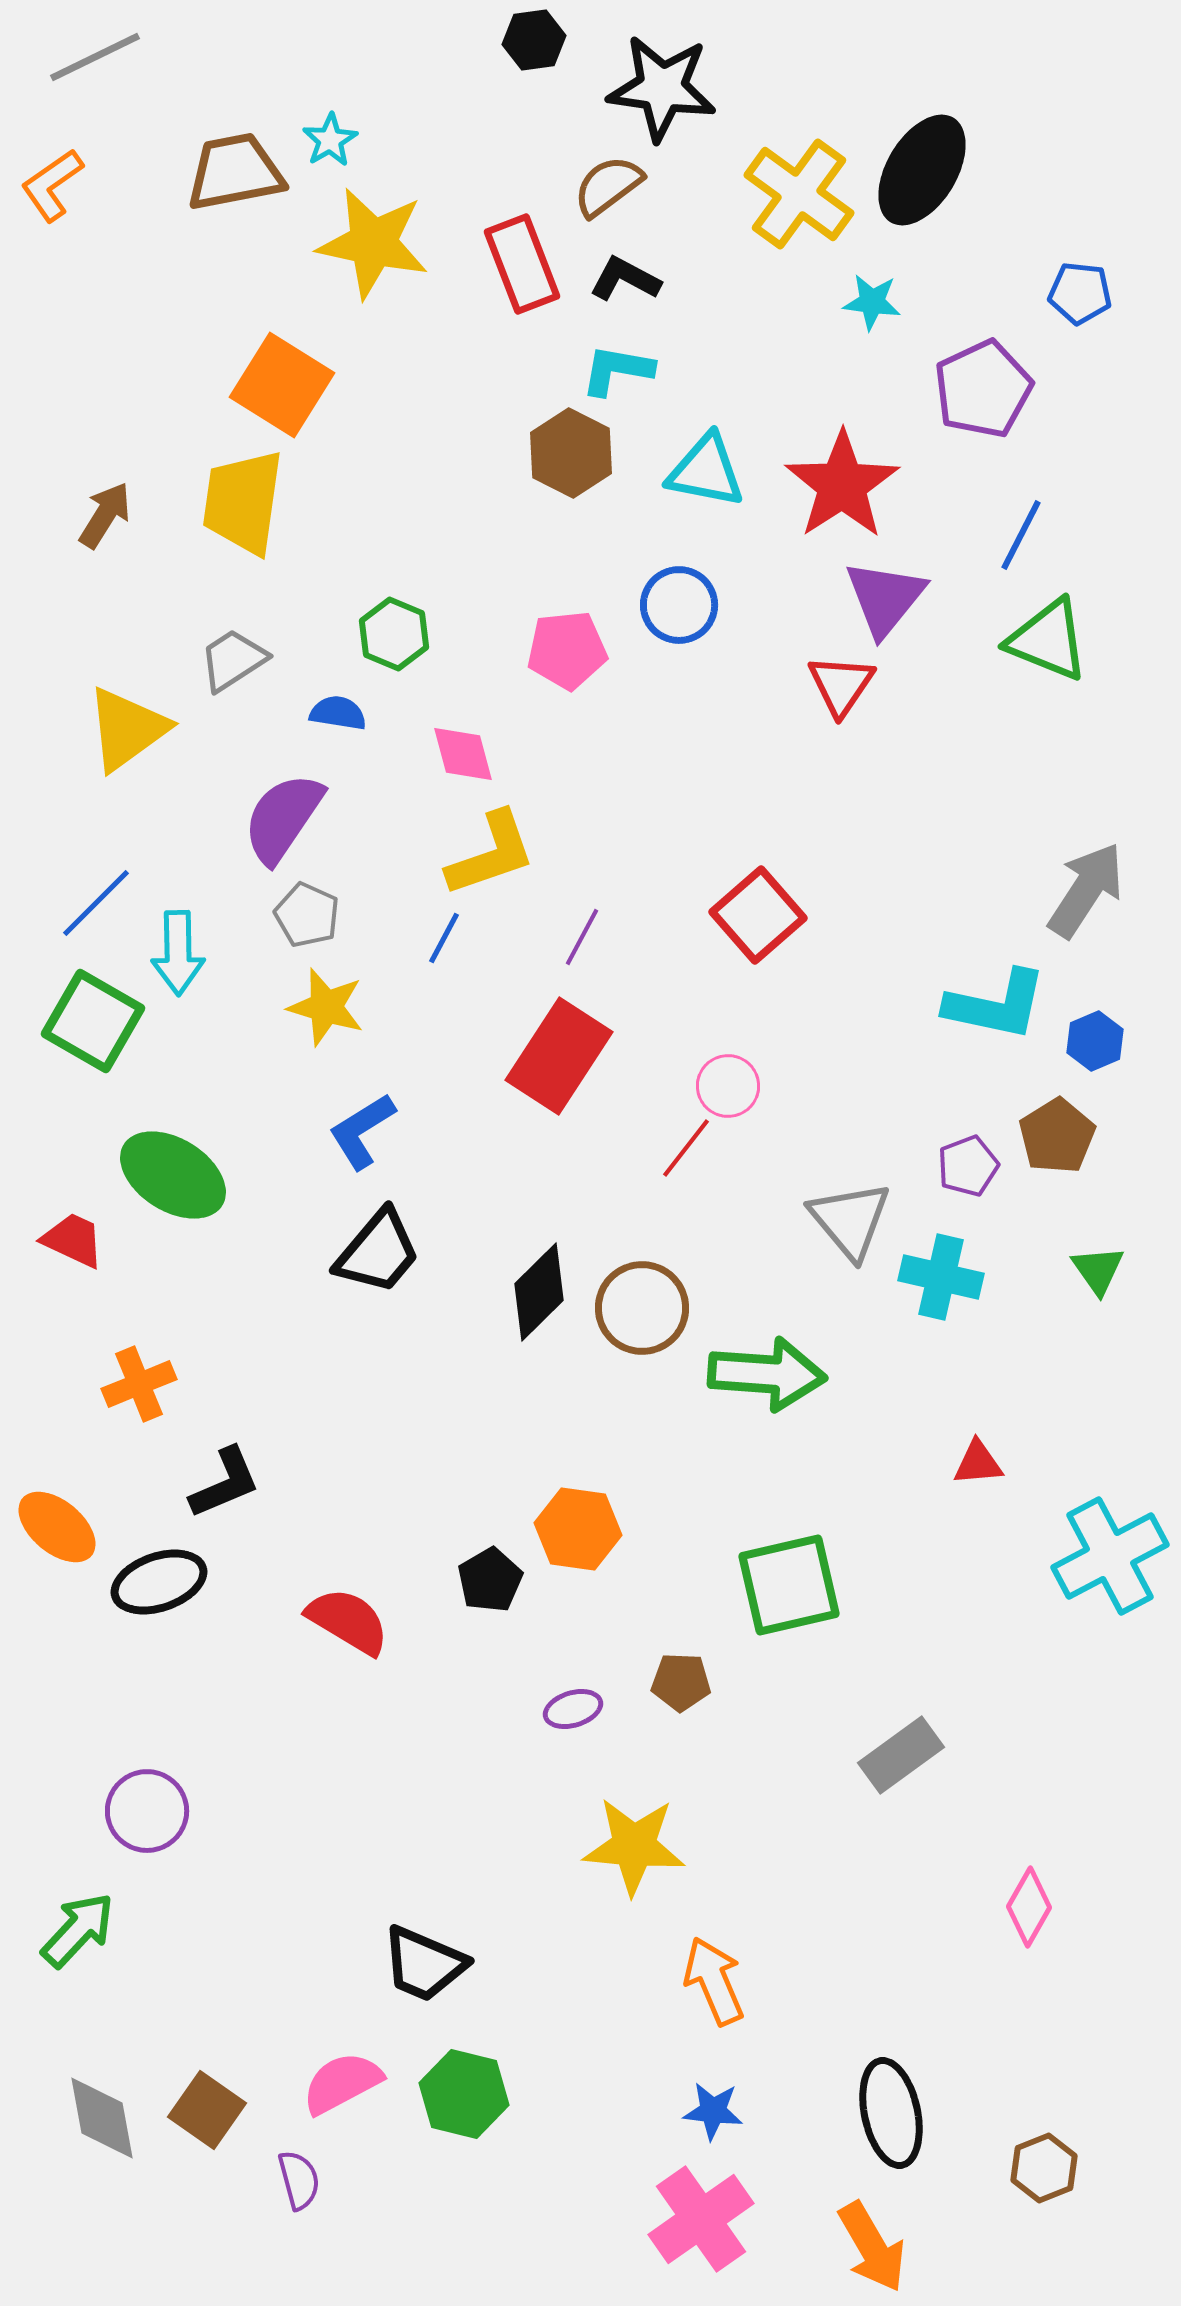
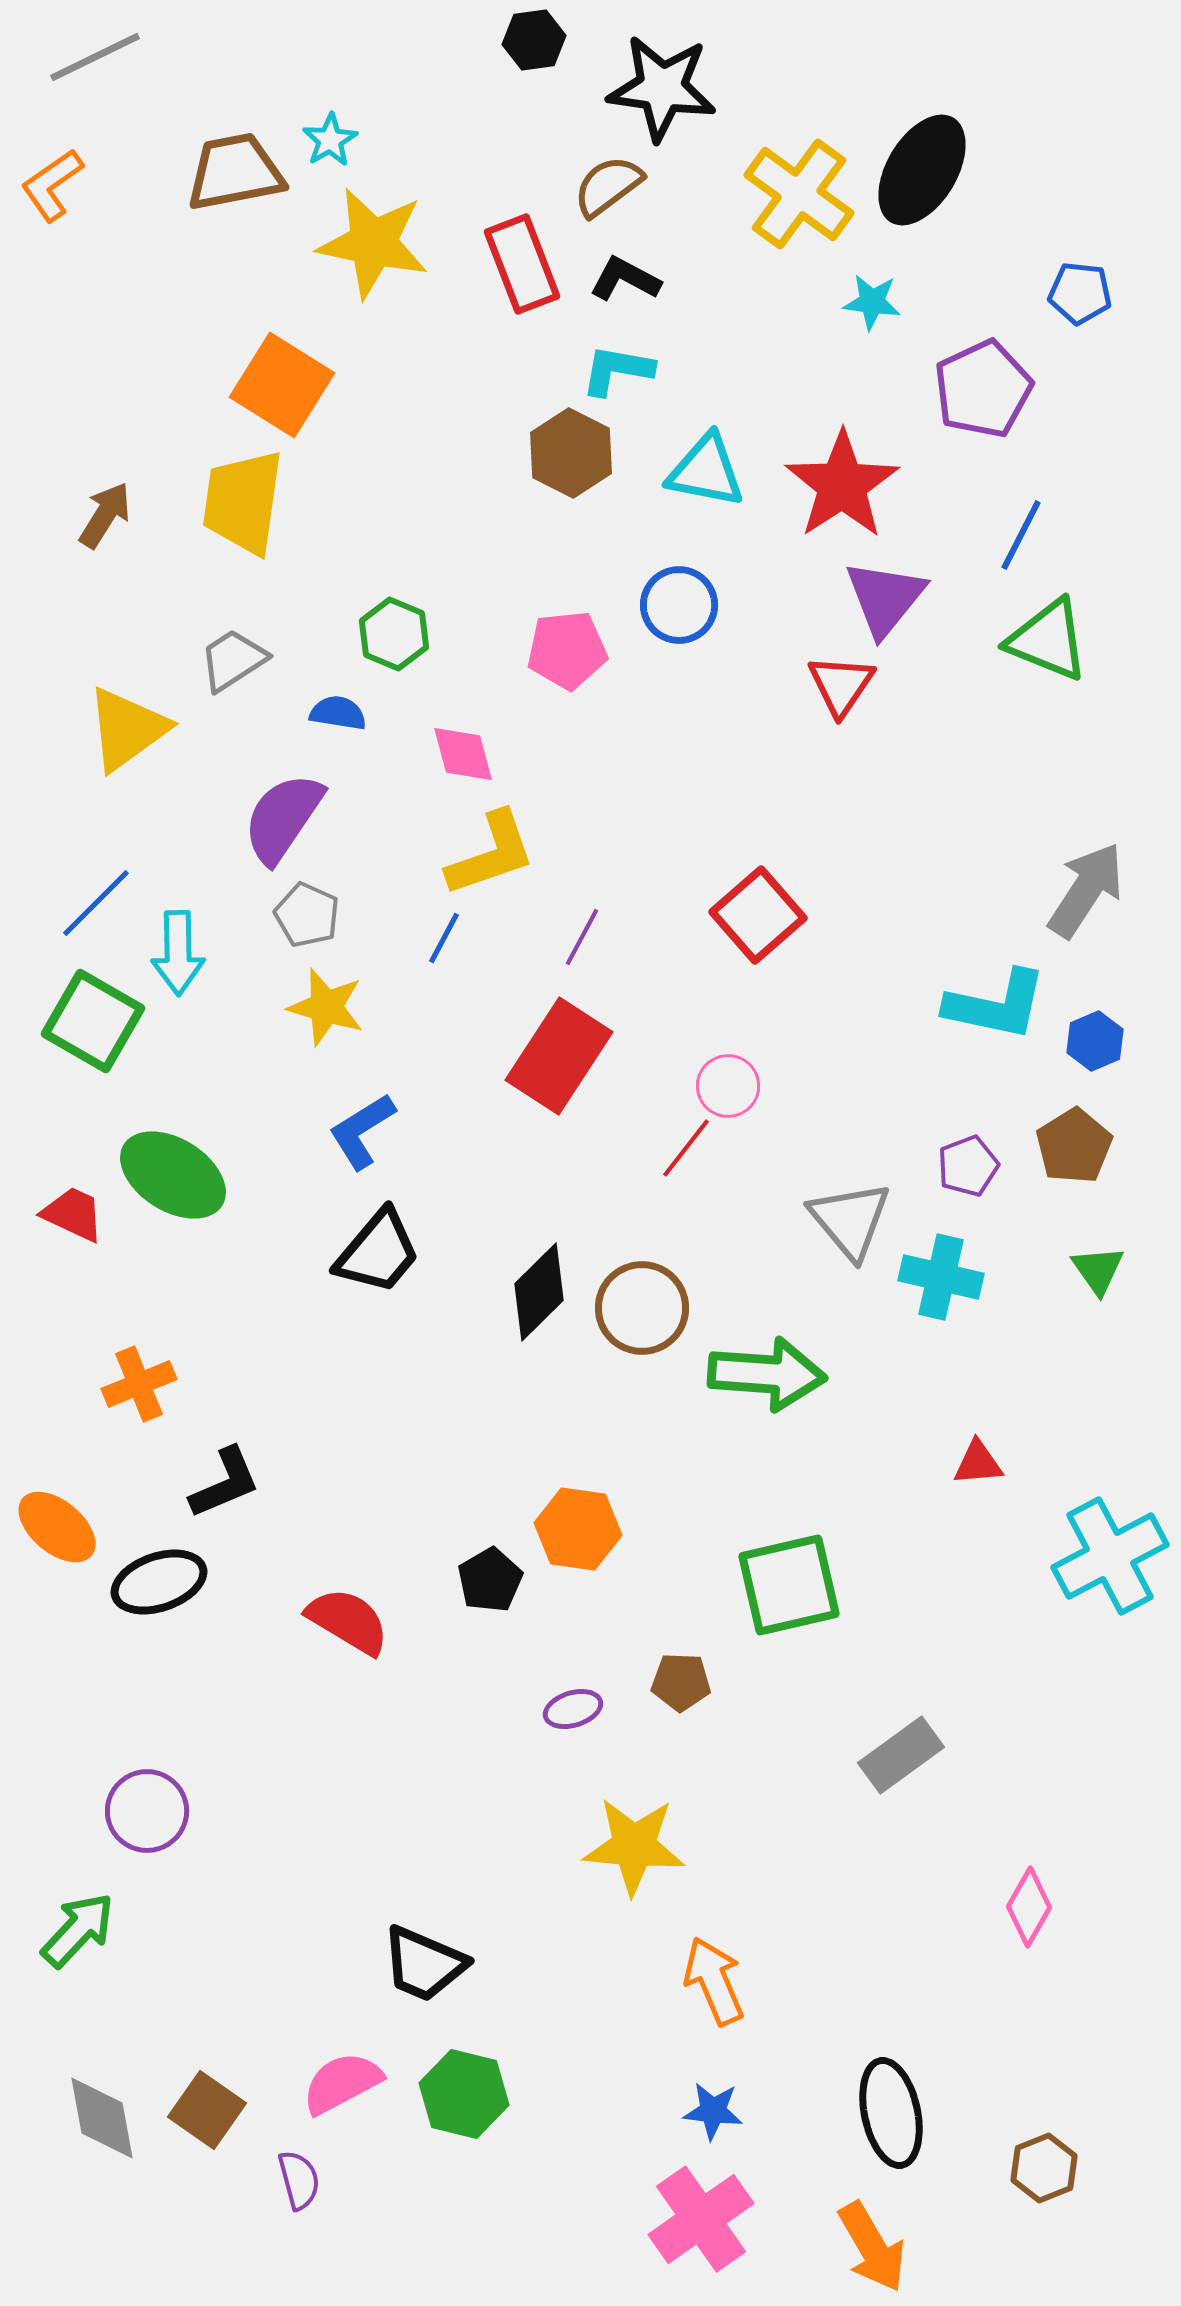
brown pentagon at (1057, 1136): moved 17 px right, 10 px down
red trapezoid at (73, 1240): moved 26 px up
